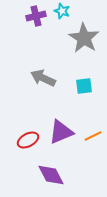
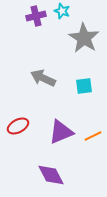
red ellipse: moved 10 px left, 14 px up
